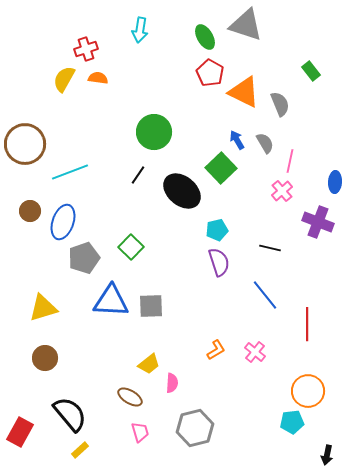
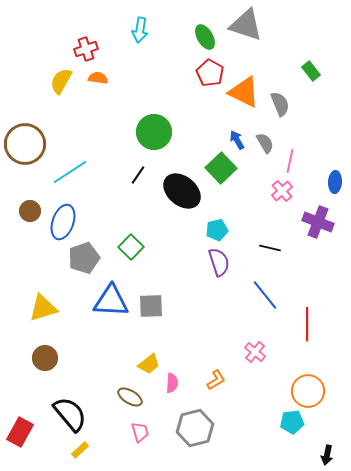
yellow semicircle at (64, 79): moved 3 px left, 2 px down
cyan line at (70, 172): rotated 12 degrees counterclockwise
orange L-shape at (216, 350): moved 30 px down
